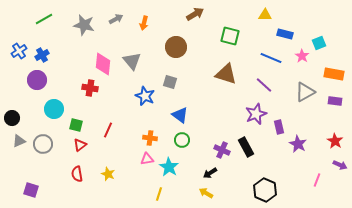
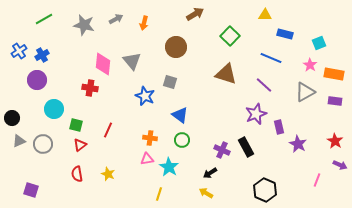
green square at (230, 36): rotated 30 degrees clockwise
pink star at (302, 56): moved 8 px right, 9 px down
